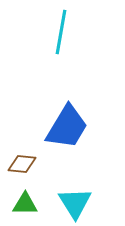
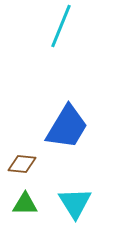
cyan line: moved 6 px up; rotated 12 degrees clockwise
